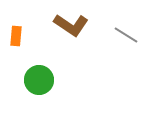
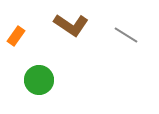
orange rectangle: rotated 30 degrees clockwise
